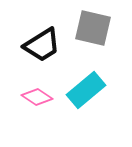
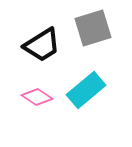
gray square: rotated 30 degrees counterclockwise
